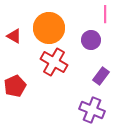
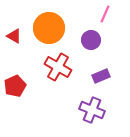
pink line: rotated 24 degrees clockwise
red cross: moved 4 px right, 5 px down
purple rectangle: rotated 30 degrees clockwise
